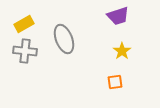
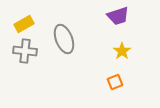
orange square: rotated 14 degrees counterclockwise
